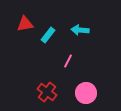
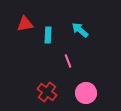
cyan arrow: rotated 36 degrees clockwise
cyan rectangle: rotated 35 degrees counterclockwise
pink line: rotated 48 degrees counterclockwise
